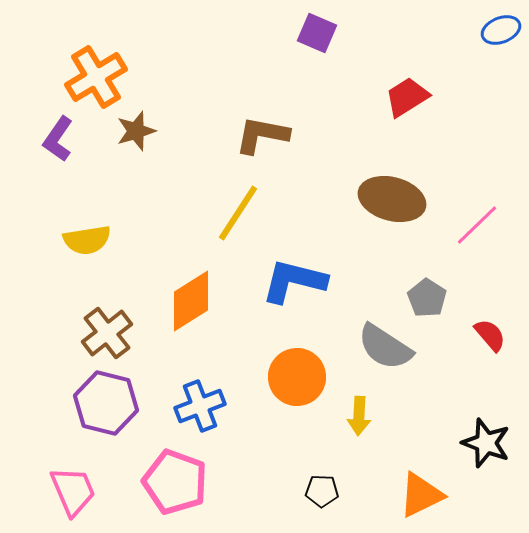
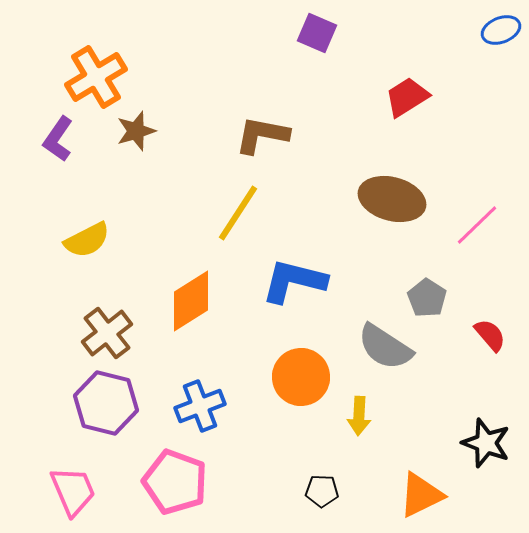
yellow semicircle: rotated 18 degrees counterclockwise
orange circle: moved 4 px right
